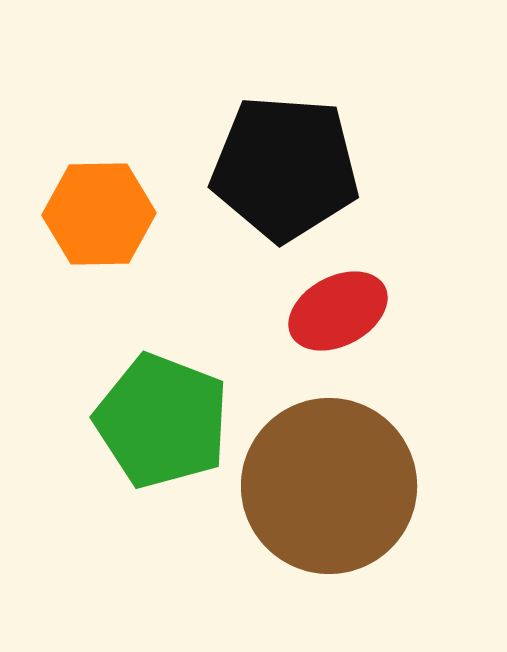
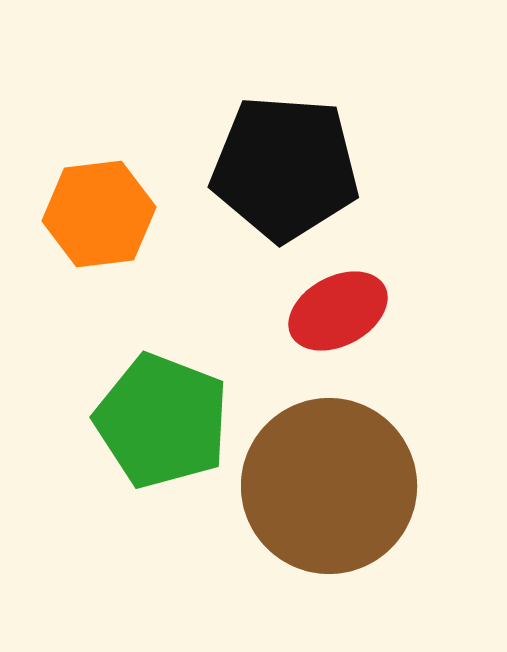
orange hexagon: rotated 6 degrees counterclockwise
